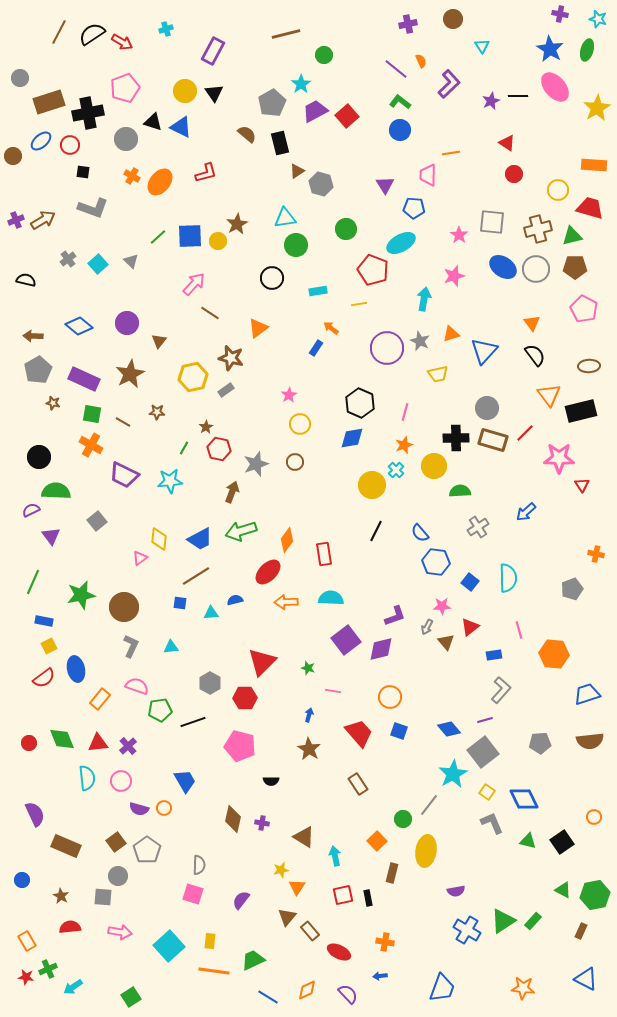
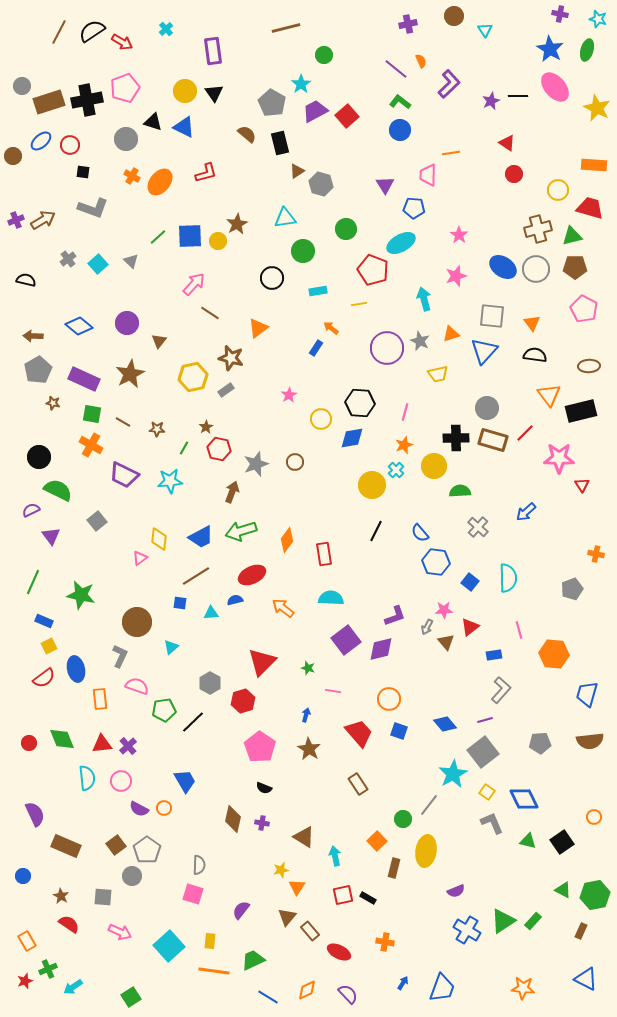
brown circle at (453, 19): moved 1 px right, 3 px up
cyan cross at (166, 29): rotated 24 degrees counterclockwise
black semicircle at (92, 34): moved 3 px up
brown line at (286, 34): moved 6 px up
cyan triangle at (482, 46): moved 3 px right, 16 px up
purple rectangle at (213, 51): rotated 36 degrees counterclockwise
gray circle at (20, 78): moved 2 px right, 8 px down
gray pentagon at (272, 103): rotated 12 degrees counterclockwise
yellow star at (597, 108): rotated 16 degrees counterclockwise
black cross at (88, 113): moved 1 px left, 13 px up
blue triangle at (181, 127): moved 3 px right
gray square at (492, 222): moved 94 px down
green circle at (296, 245): moved 7 px right, 6 px down
pink star at (454, 276): moved 2 px right
cyan arrow at (424, 299): rotated 25 degrees counterclockwise
black semicircle at (535, 355): rotated 45 degrees counterclockwise
black hexagon at (360, 403): rotated 20 degrees counterclockwise
brown star at (157, 412): moved 17 px down
yellow circle at (300, 424): moved 21 px right, 5 px up
green semicircle at (56, 491): moved 2 px right, 1 px up; rotated 24 degrees clockwise
gray cross at (478, 527): rotated 15 degrees counterclockwise
blue trapezoid at (200, 539): moved 1 px right, 2 px up
red ellipse at (268, 572): moved 16 px left, 3 px down; rotated 20 degrees clockwise
green star at (81, 595): rotated 24 degrees clockwise
orange arrow at (286, 602): moved 3 px left, 6 px down; rotated 40 degrees clockwise
pink star at (442, 606): moved 2 px right, 4 px down
brown circle at (124, 607): moved 13 px right, 15 px down
blue rectangle at (44, 621): rotated 12 degrees clockwise
gray L-shape at (131, 646): moved 11 px left, 10 px down
cyan triangle at (171, 647): rotated 35 degrees counterclockwise
blue trapezoid at (587, 694): rotated 56 degrees counterclockwise
orange circle at (390, 697): moved 1 px left, 2 px down
red hexagon at (245, 698): moved 2 px left, 3 px down; rotated 15 degrees counterclockwise
orange rectangle at (100, 699): rotated 45 degrees counterclockwise
green pentagon at (160, 710): moved 4 px right
blue arrow at (309, 715): moved 3 px left
black line at (193, 722): rotated 25 degrees counterclockwise
blue diamond at (449, 729): moved 4 px left, 5 px up
red triangle at (98, 743): moved 4 px right, 1 px down
pink pentagon at (240, 746): moved 20 px right, 1 px down; rotated 20 degrees clockwise
black semicircle at (271, 781): moved 7 px left, 7 px down; rotated 21 degrees clockwise
purple semicircle at (139, 809): rotated 12 degrees clockwise
brown square at (116, 842): moved 3 px down
brown rectangle at (392, 873): moved 2 px right, 5 px up
gray circle at (118, 876): moved 14 px right
blue circle at (22, 880): moved 1 px right, 4 px up
purple semicircle at (456, 891): rotated 12 degrees counterclockwise
black rectangle at (368, 898): rotated 49 degrees counterclockwise
purple semicircle at (241, 900): moved 10 px down
red semicircle at (70, 927): moved 1 px left, 3 px up; rotated 40 degrees clockwise
pink arrow at (120, 932): rotated 15 degrees clockwise
blue arrow at (380, 976): moved 23 px right, 7 px down; rotated 128 degrees clockwise
red star at (26, 977): moved 1 px left, 4 px down; rotated 28 degrees counterclockwise
